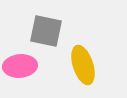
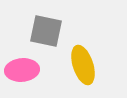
pink ellipse: moved 2 px right, 4 px down
